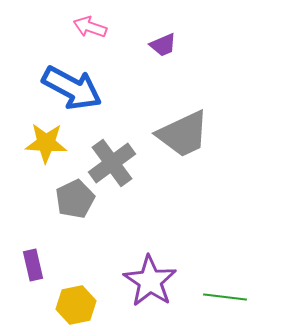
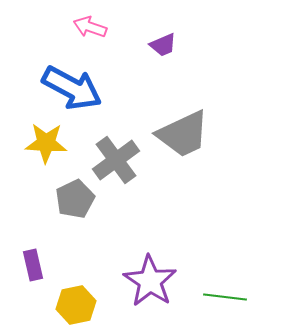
gray cross: moved 4 px right, 3 px up
